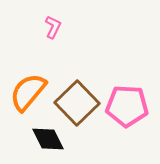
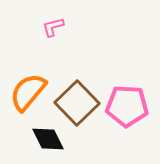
pink L-shape: rotated 130 degrees counterclockwise
